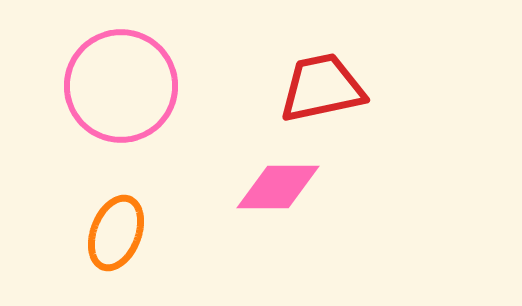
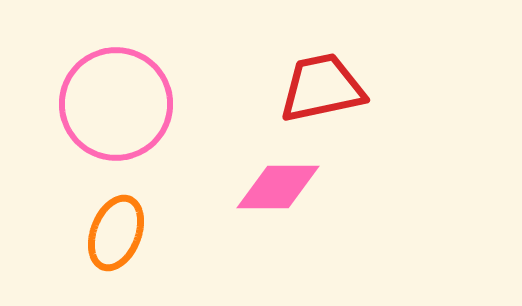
pink circle: moved 5 px left, 18 px down
